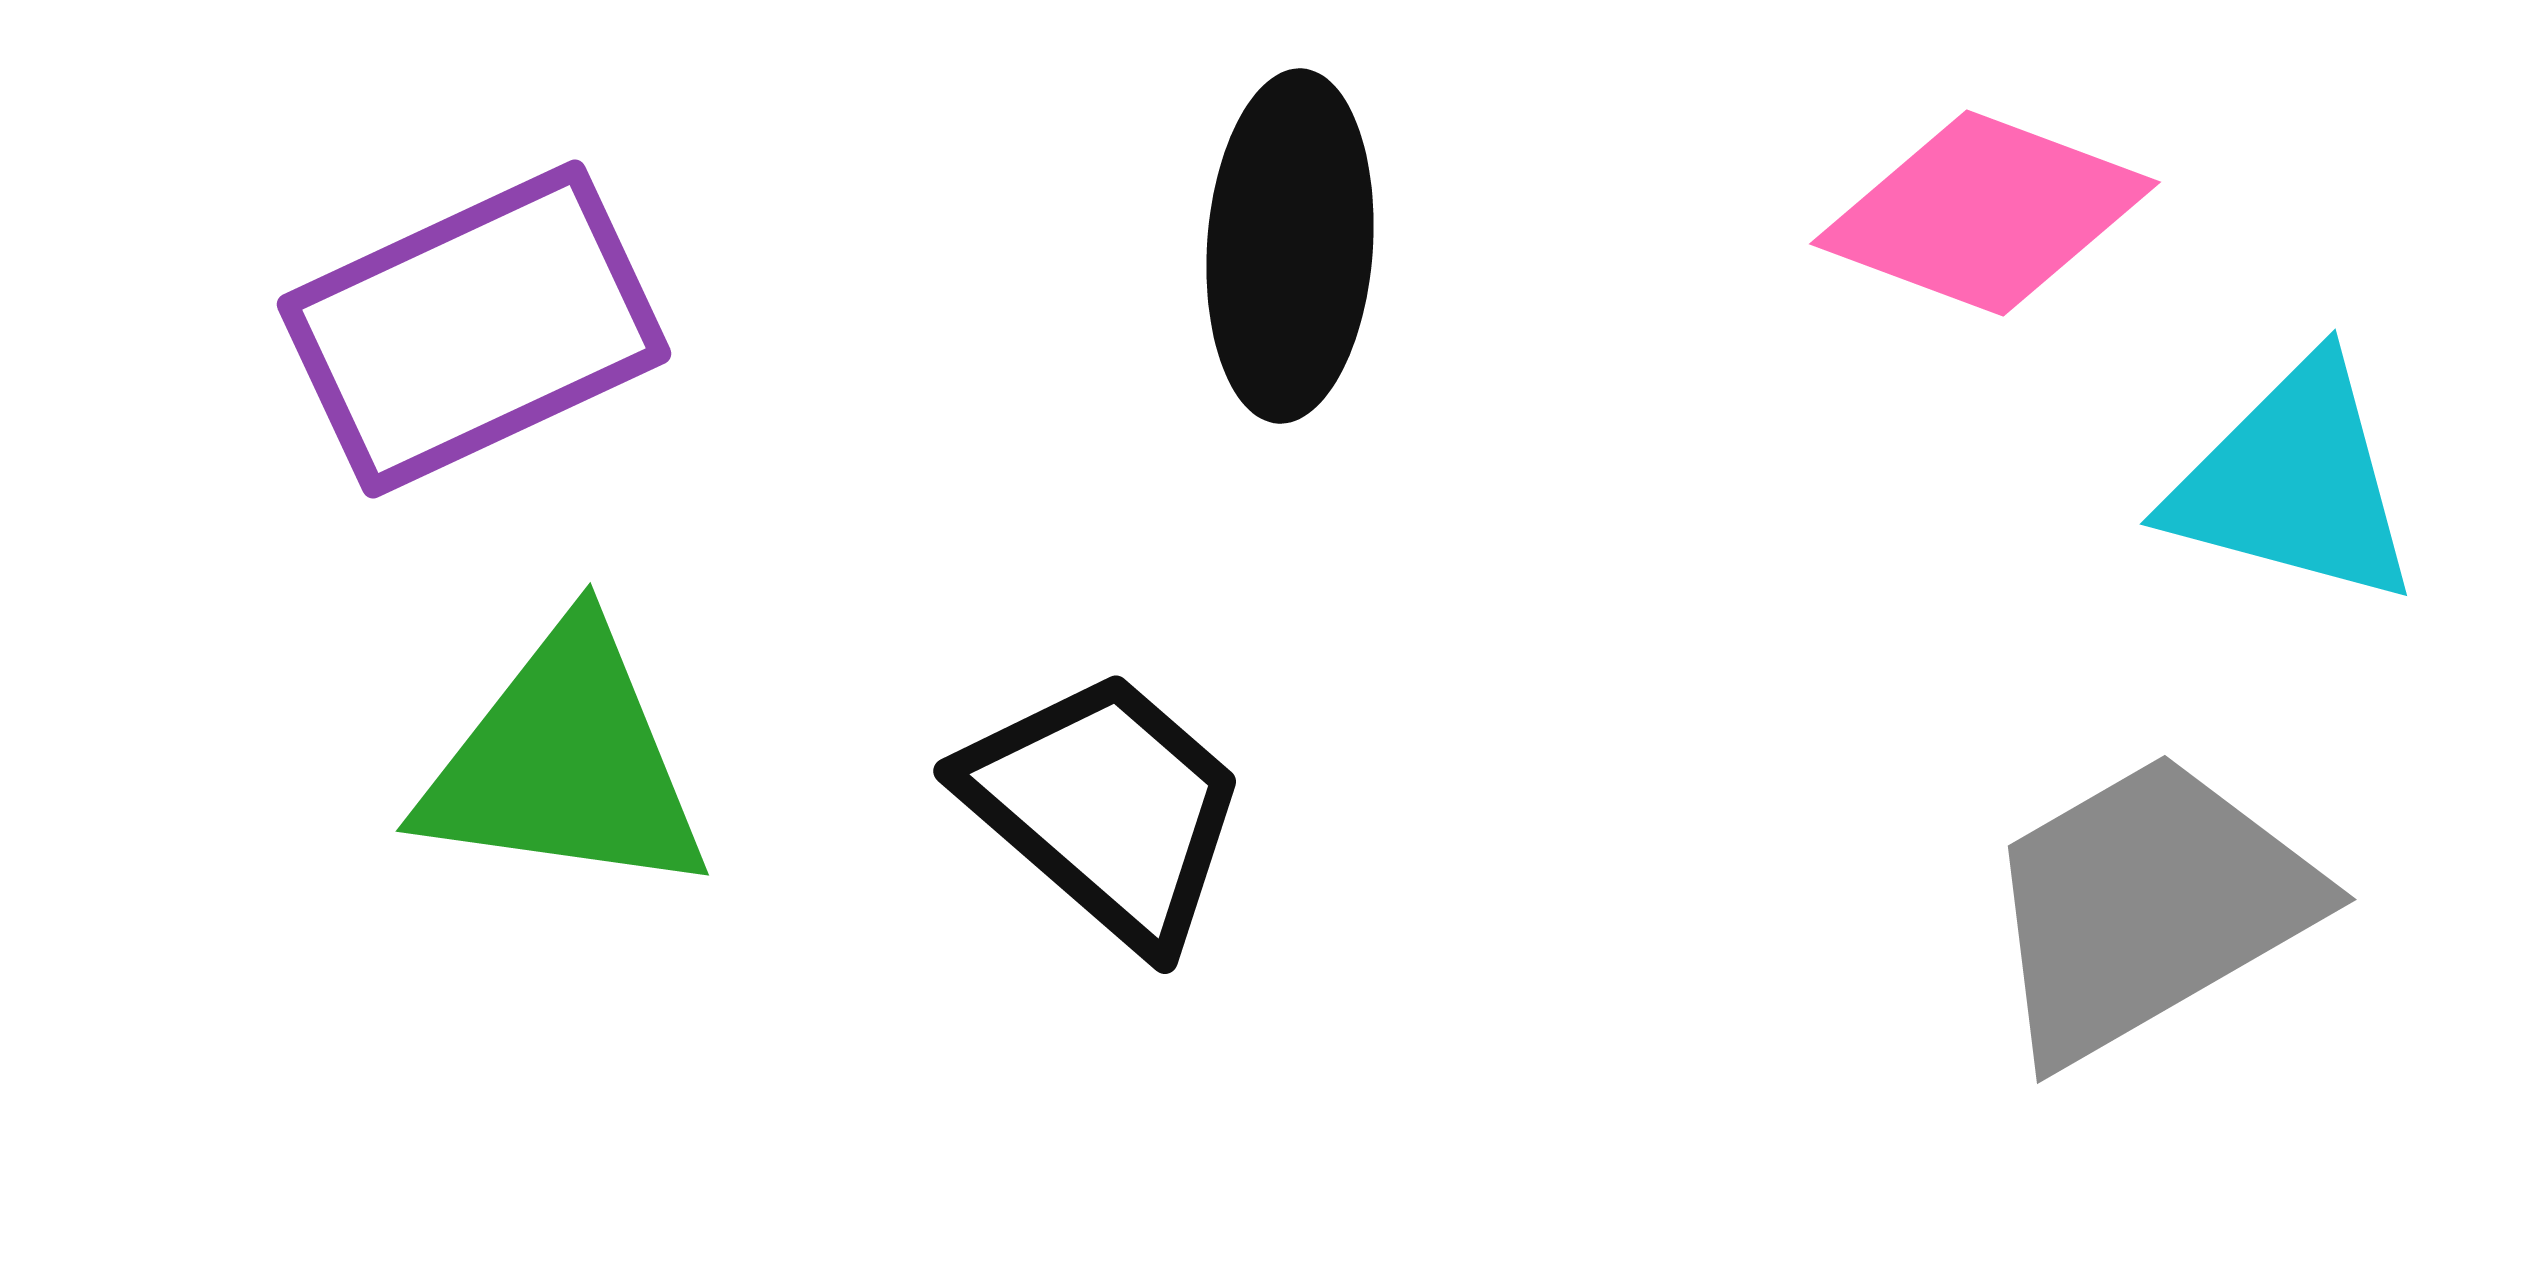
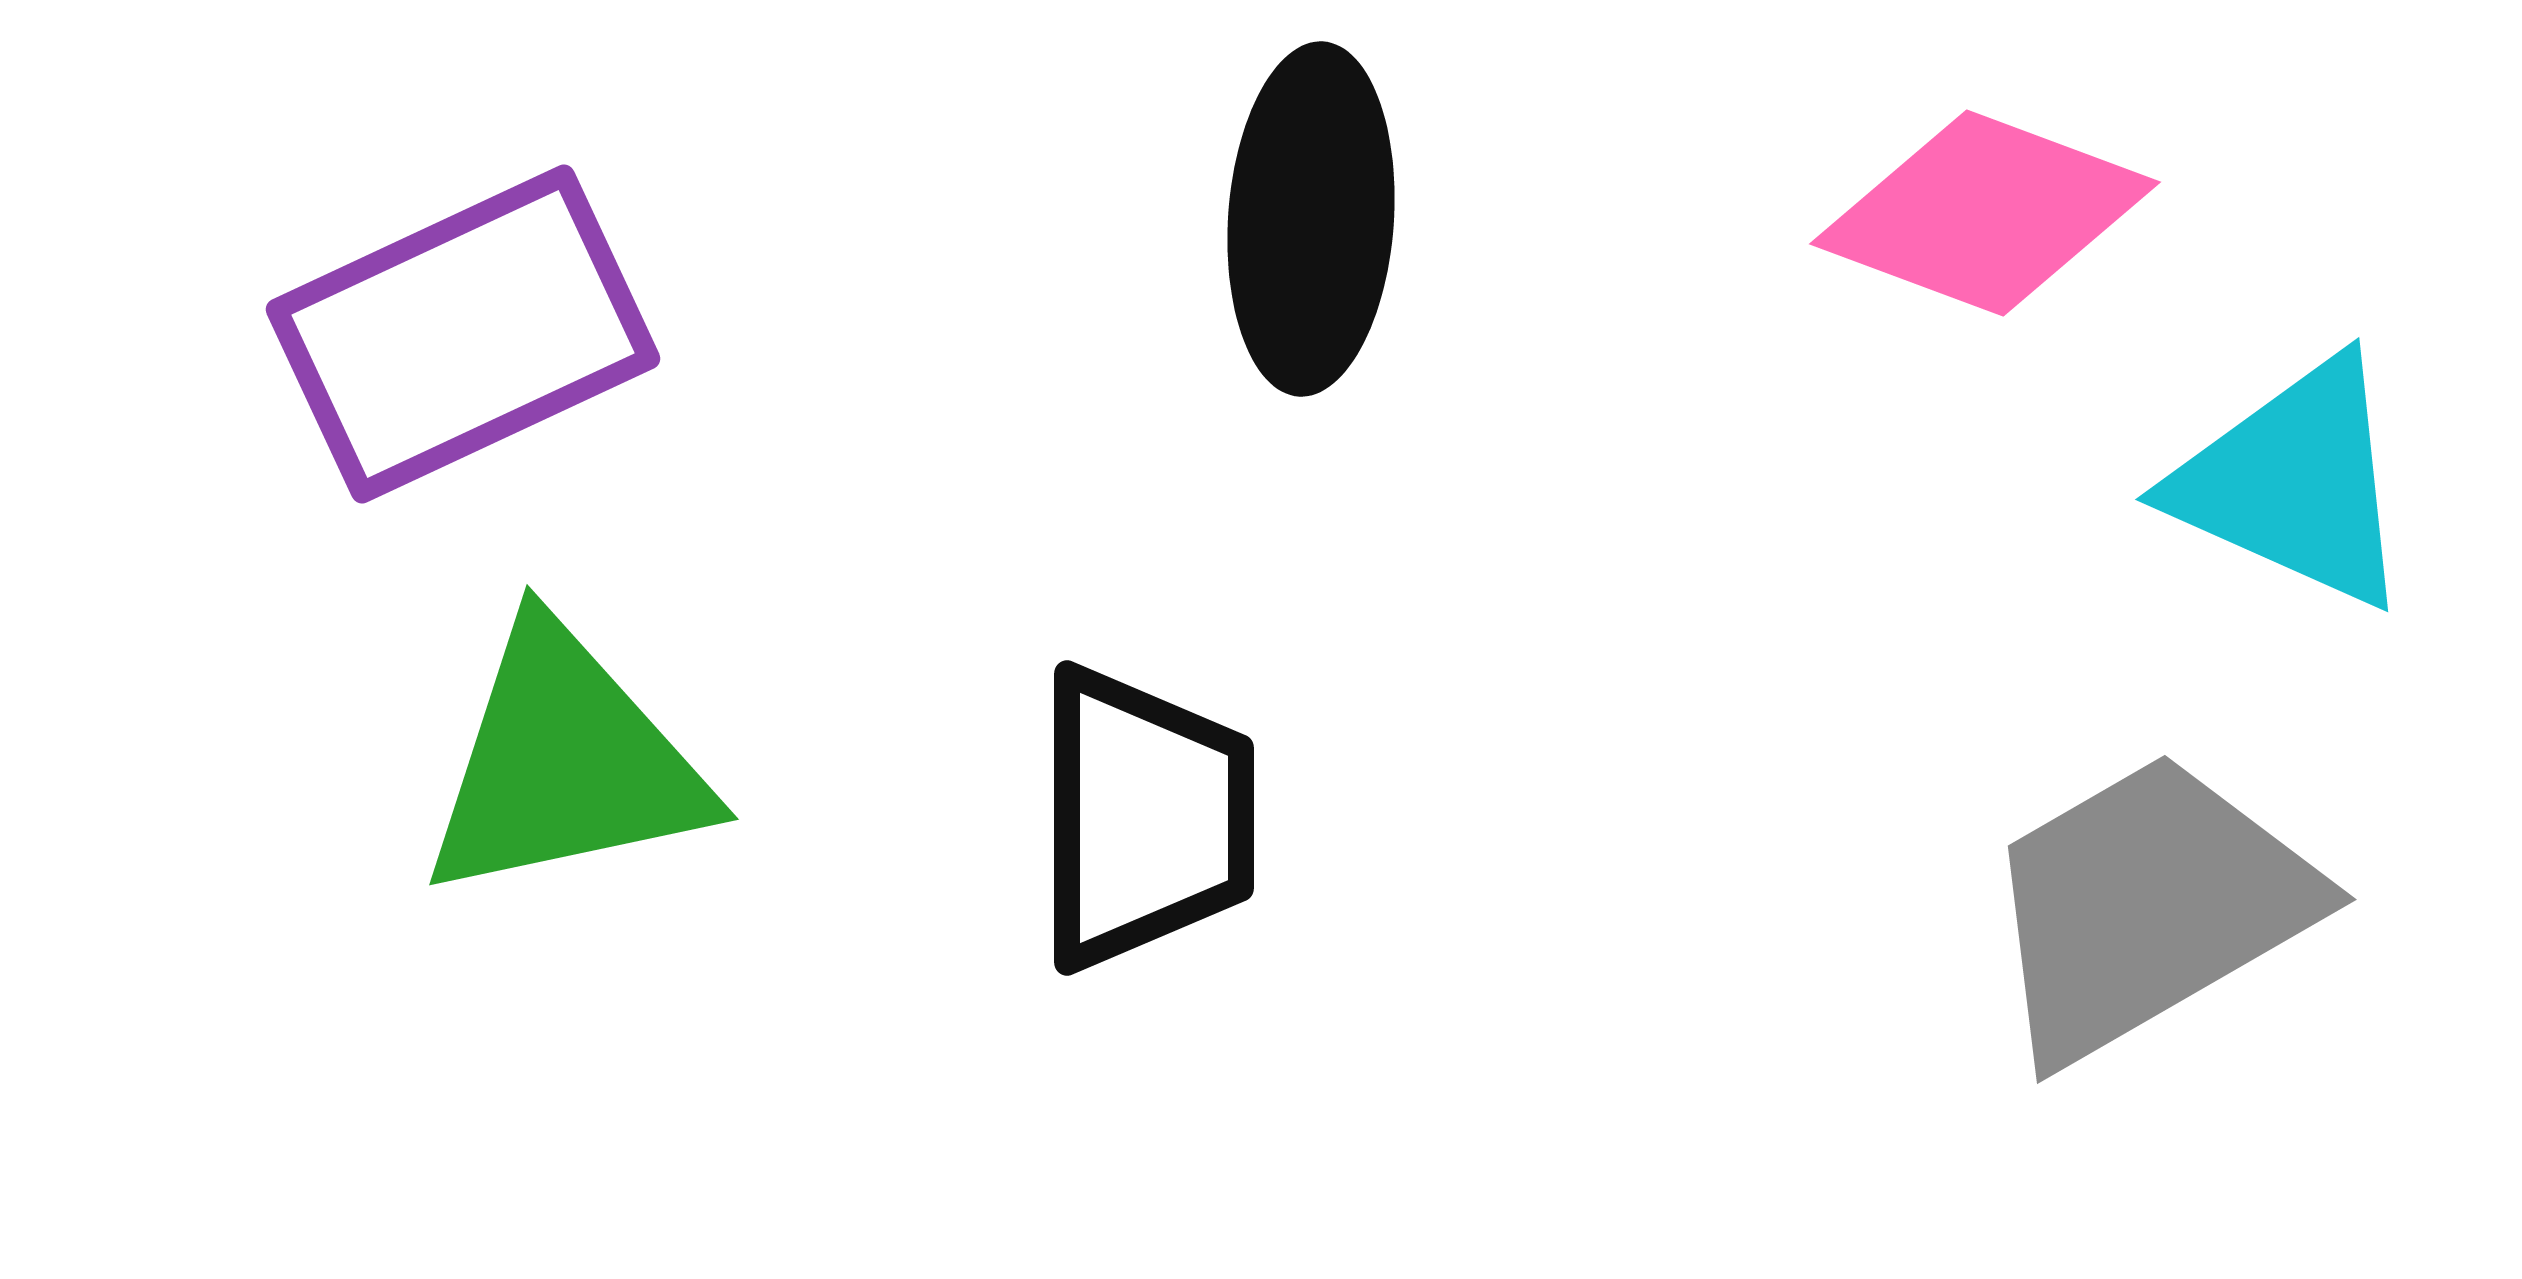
black ellipse: moved 21 px right, 27 px up
purple rectangle: moved 11 px left, 5 px down
cyan triangle: rotated 9 degrees clockwise
green triangle: rotated 20 degrees counterclockwise
black trapezoid: moved 38 px right, 10 px down; rotated 49 degrees clockwise
